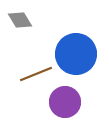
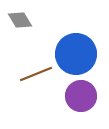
purple circle: moved 16 px right, 6 px up
